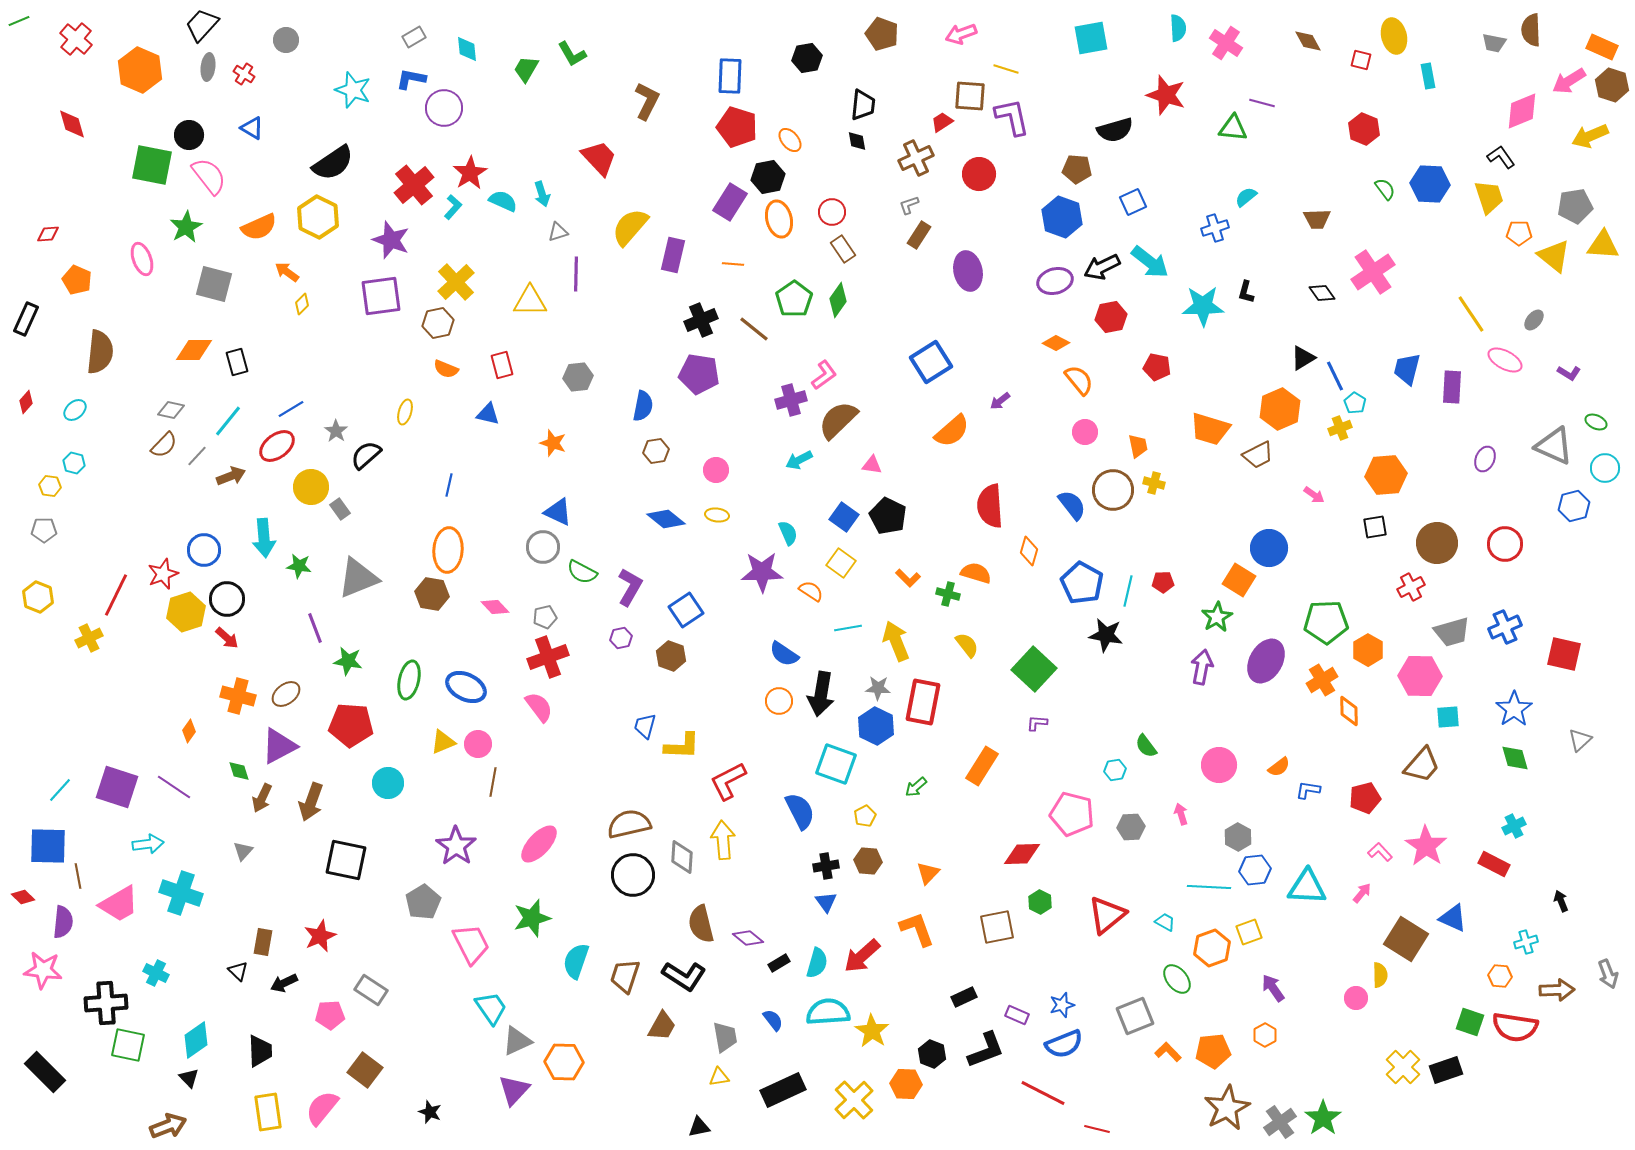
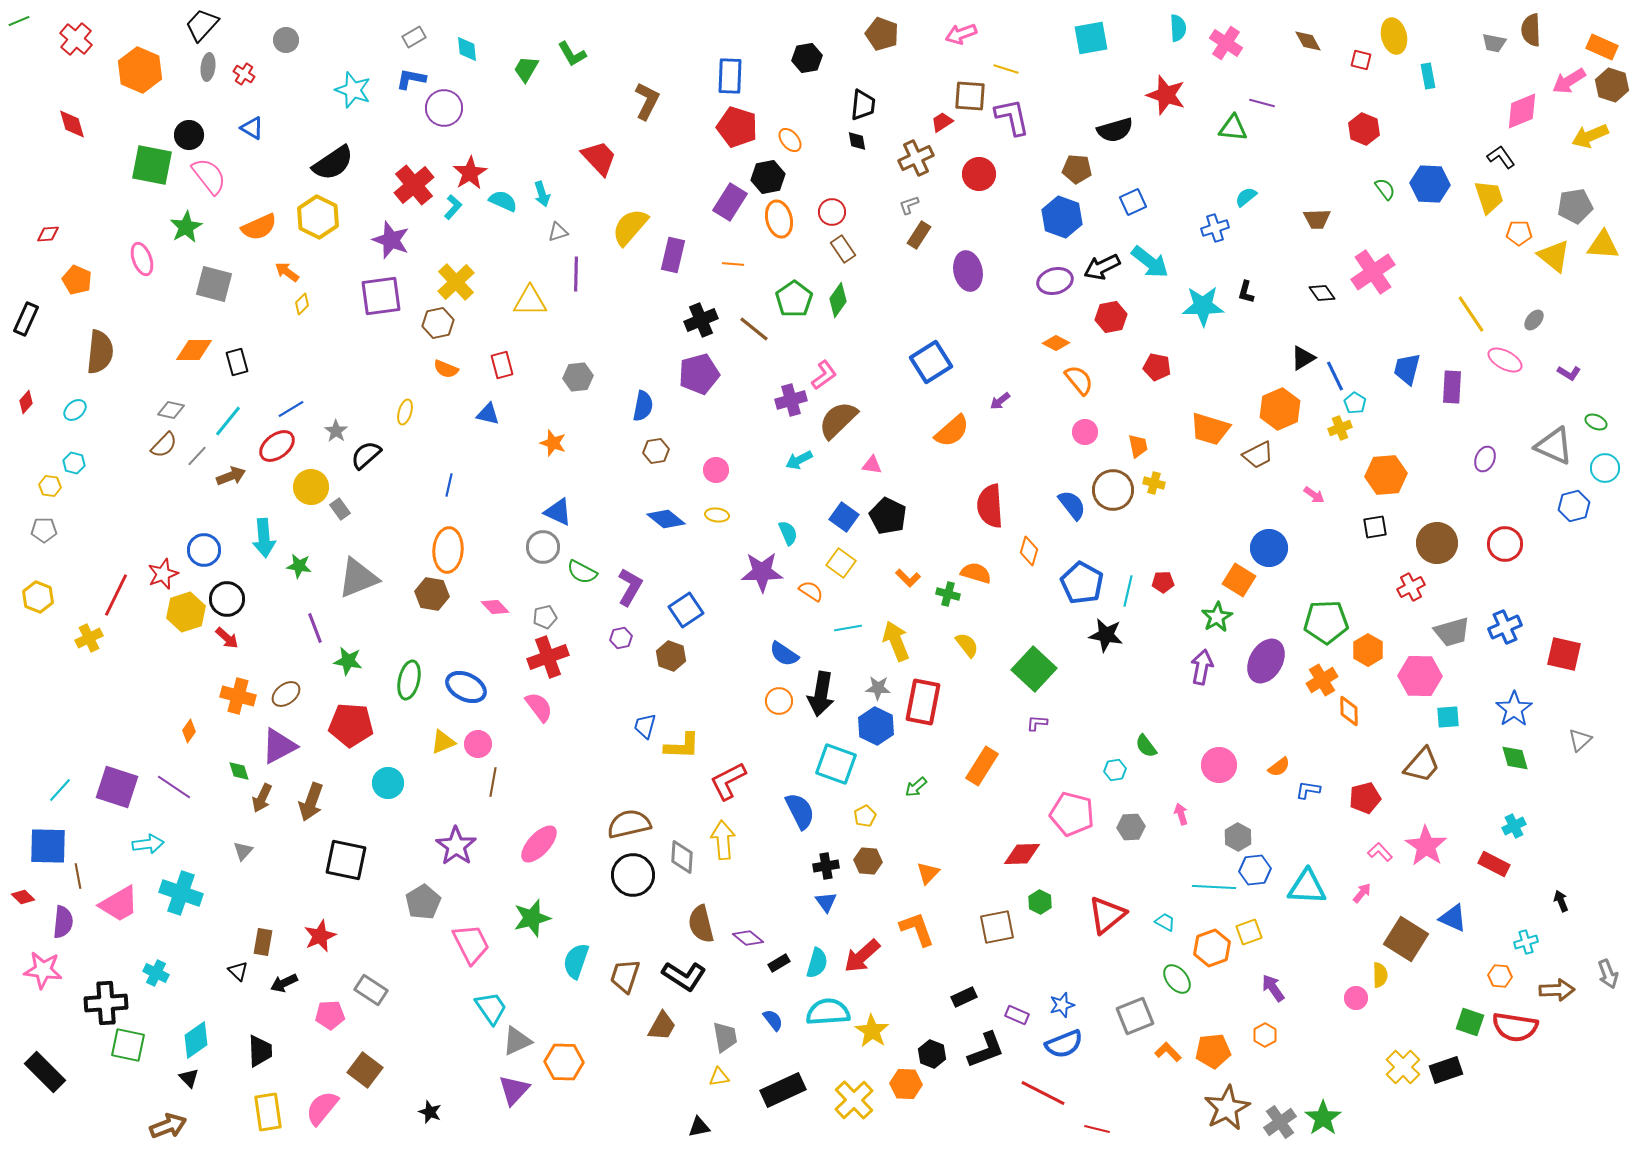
purple pentagon at (699, 374): rotated 24 degrees counterclockwise
cyan line at (1209, 887): moved 5 px right
